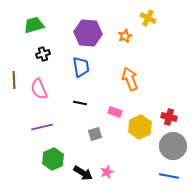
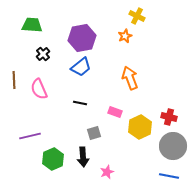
yellow cross: moved 11 px left, 2 px up
green trapezoid: moved 2 px left; rotated 20 degrees clockwise
purple hexagon: moved 6 px left, 5 px down; rotated 16 degrees counterclockwise
black cross: rotated 24 degrees counterclockwise
blue trapezoid: rotated 60 degrees clockwise
orange arrow: moved 1 px up
purple line: moved 12 px left, 9 px down
gray square: moved 1 px left, 1 px up
black arrow: moved 16 px up; rotated 54 degrees clockwise
